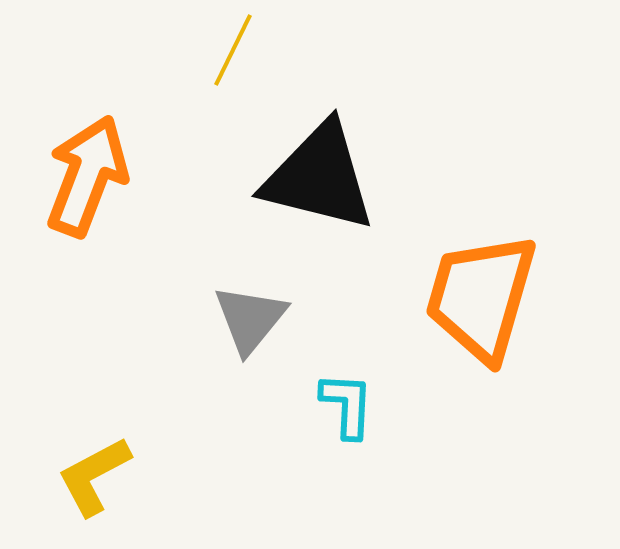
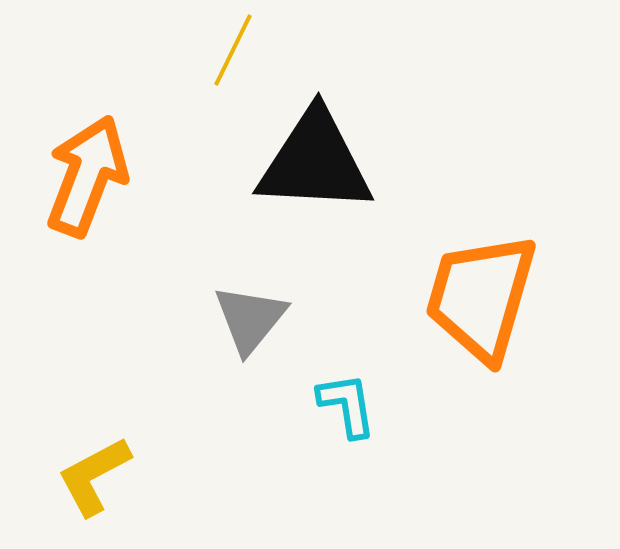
black triangle: moved 4 px left, 15 px up; rotated 11 degrees counterclockwise
cyan L-shape: rotated 12 degrees counterclockwise
